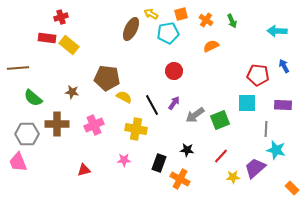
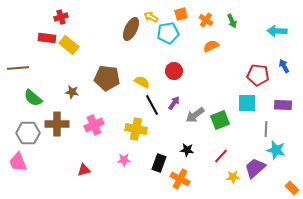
yellow arrow at (151, 14): moved 3 px down
yellow semicircle at (124, 97): moved 18 px right, 15 px up
gray hexagon at (27, 134): moved 1 px right, 1 px up
